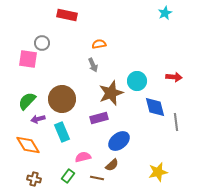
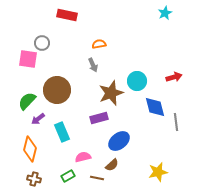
red arrow: rotated 21 degrees counterclockwise
brown circle: moved 5 px left, 9 px up
purple arrow: rotated 24 degrees counterclockwise
orange diamond: moved 2 px right, 4 px down; rotated 45 degrees clockwise
green rectangle: rotated 24 degrees clockwise
